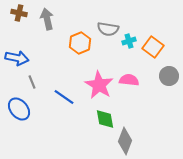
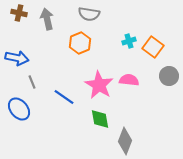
gray semicircle: moved 19 px left, 15 px up
green diamond: moved 5 px left
